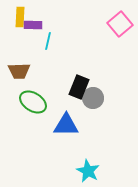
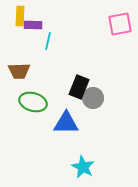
yellow rectangle: moved 1 px up
pink square: rotated 30 degrees clockwise
green ellipse: rotated 16 degrees counterclockwise
blue triangle: moved 2 px up
cyan star: moved 5 px left, 4 px up
